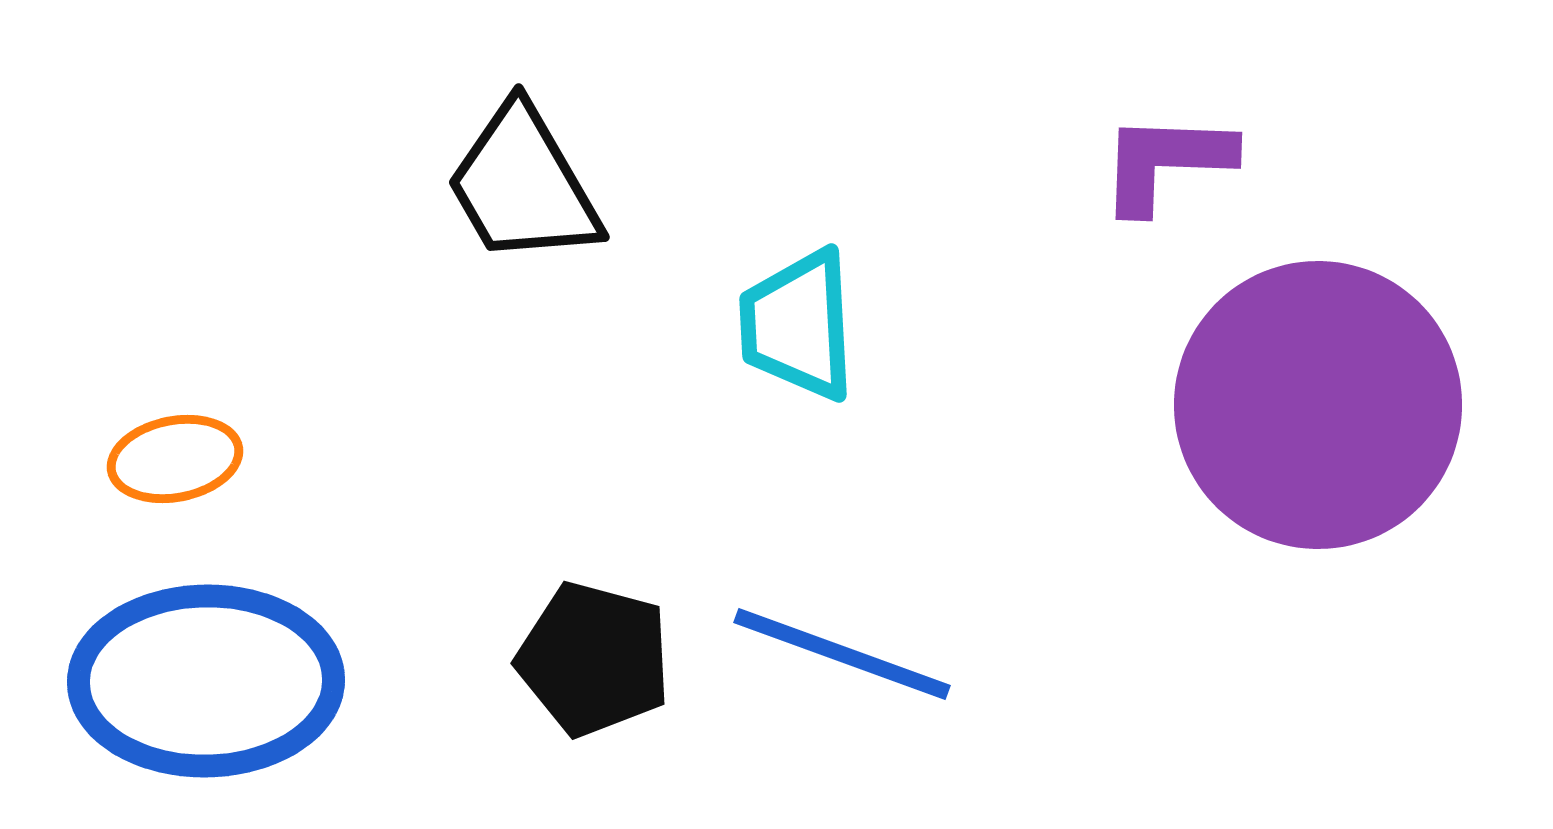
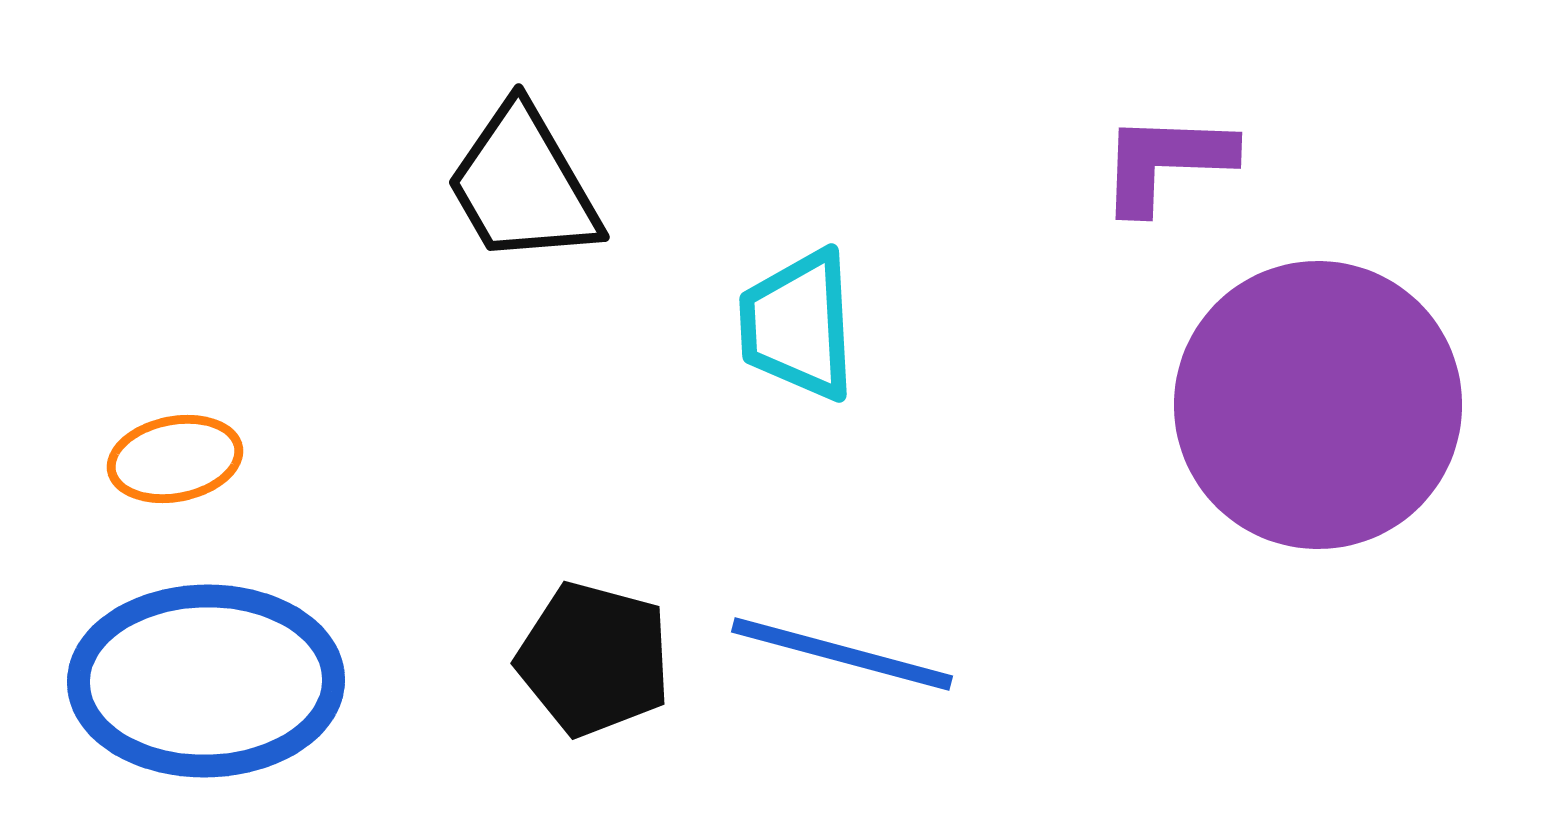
blue line: rotated 5 degrees counterclockwise
